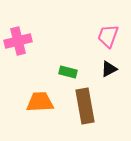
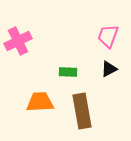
pink cross: rotated 12 degrees counterclockwise
green rectangle: rotated 12 degrees counterclockwise
brown rectangle: moved 3 px left, 5 px down
